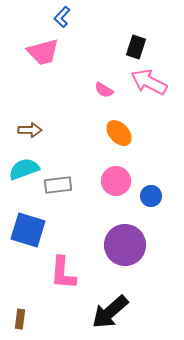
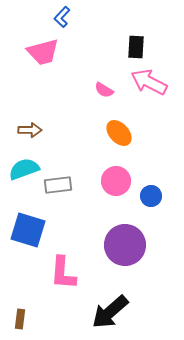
black rectangle: rotated 15 degrees counterclockwise
